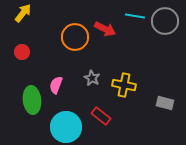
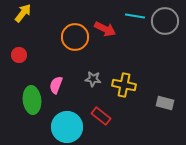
red circle: moved 3 px left, 3 px down
gray star: moved 1 px right, 1 px down; rotated 21 degrees counterclockwise
cyan circle: moved 1 px right
